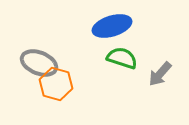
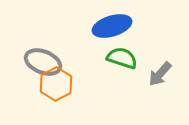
gray ellipse: moved 4 px right, 1 px up
orange hexagon: rotated 16 degrees clockwise
